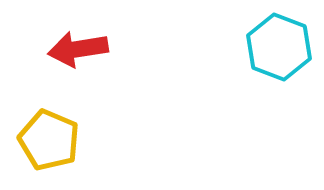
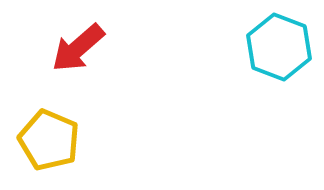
red arrow: moved 1 px up; rotated 32 degrees counterclockwise
